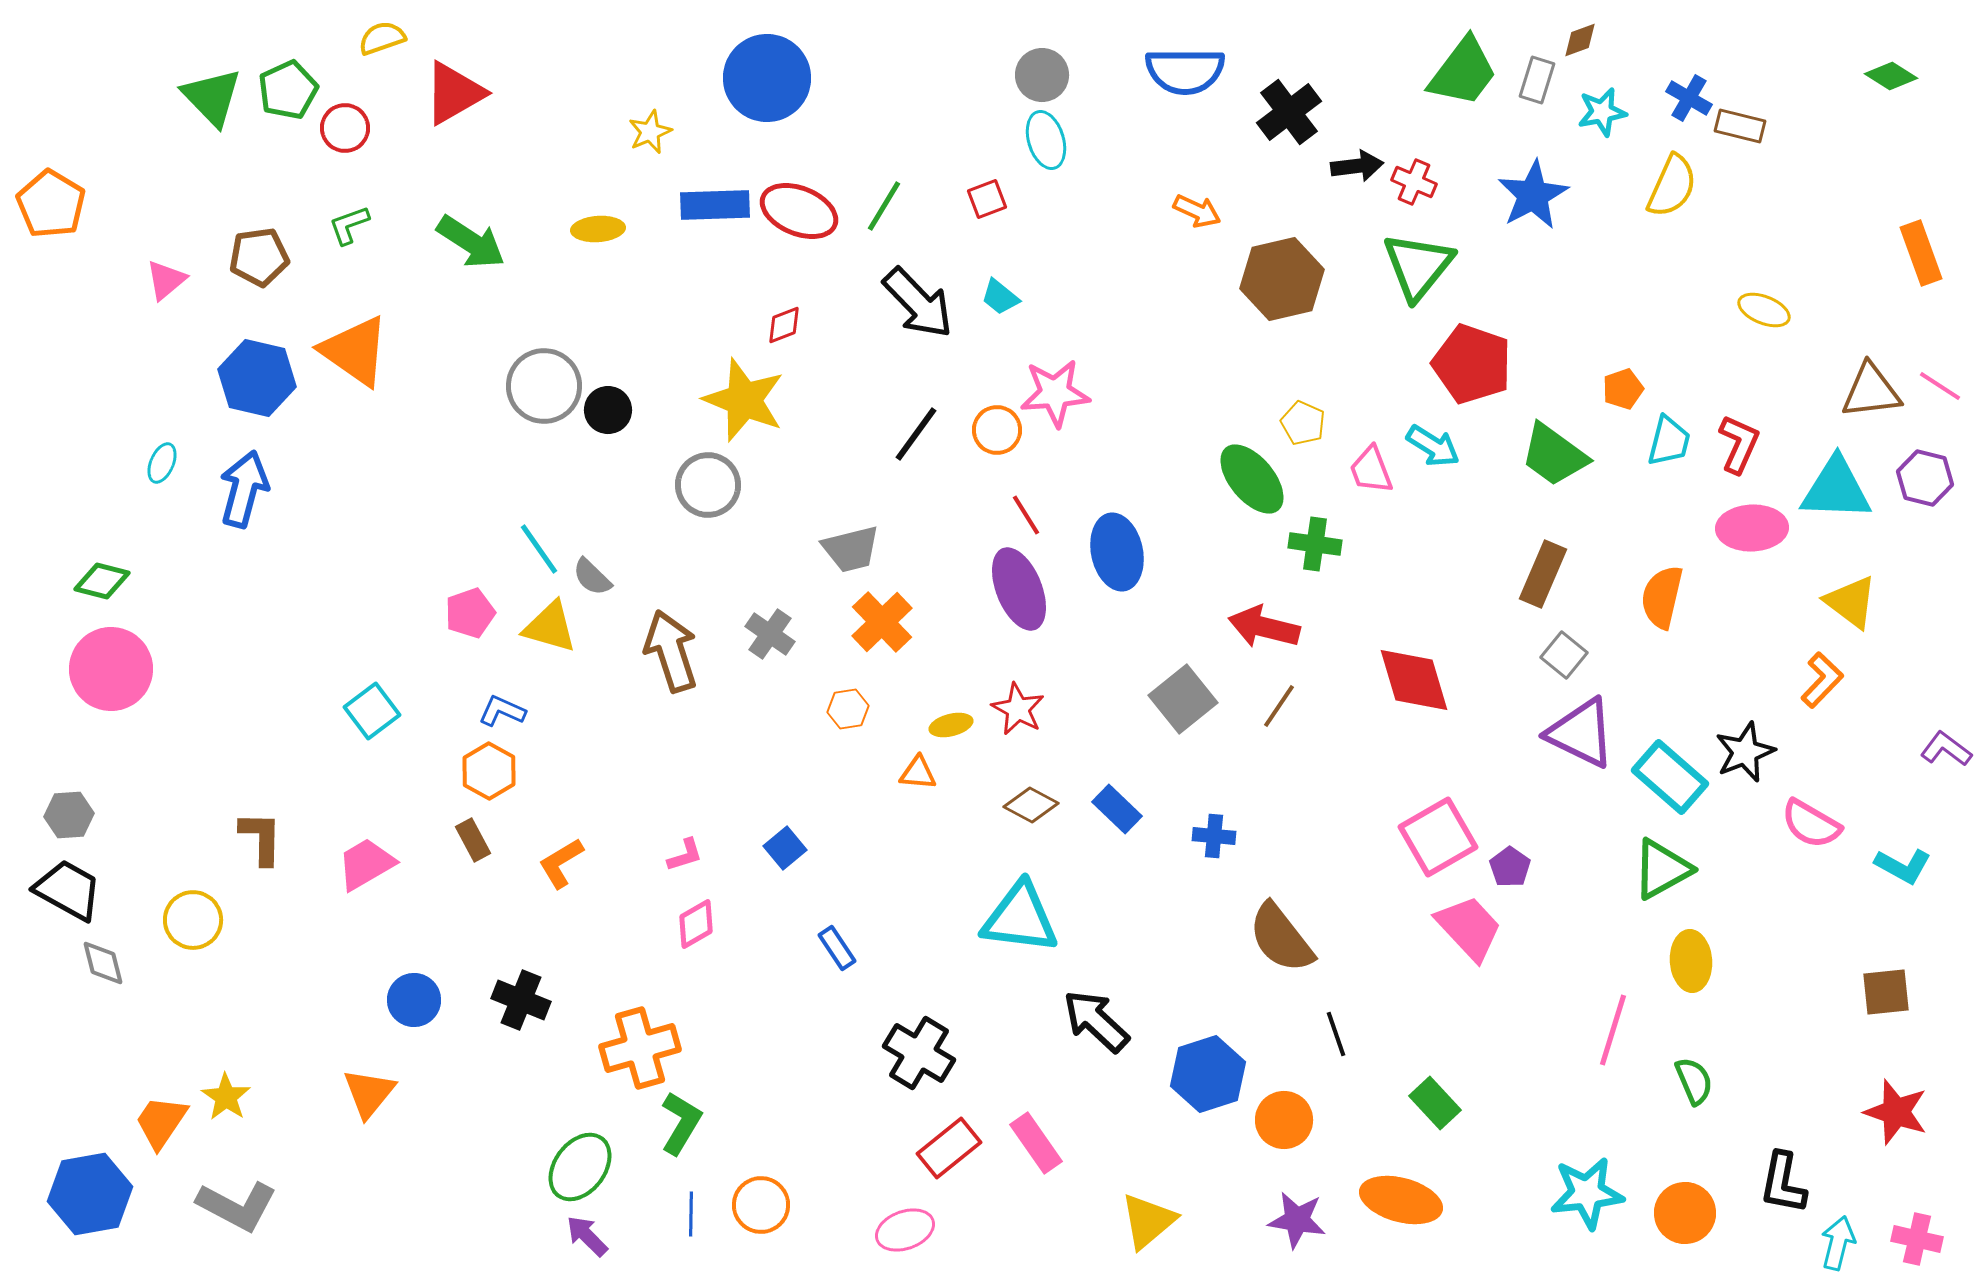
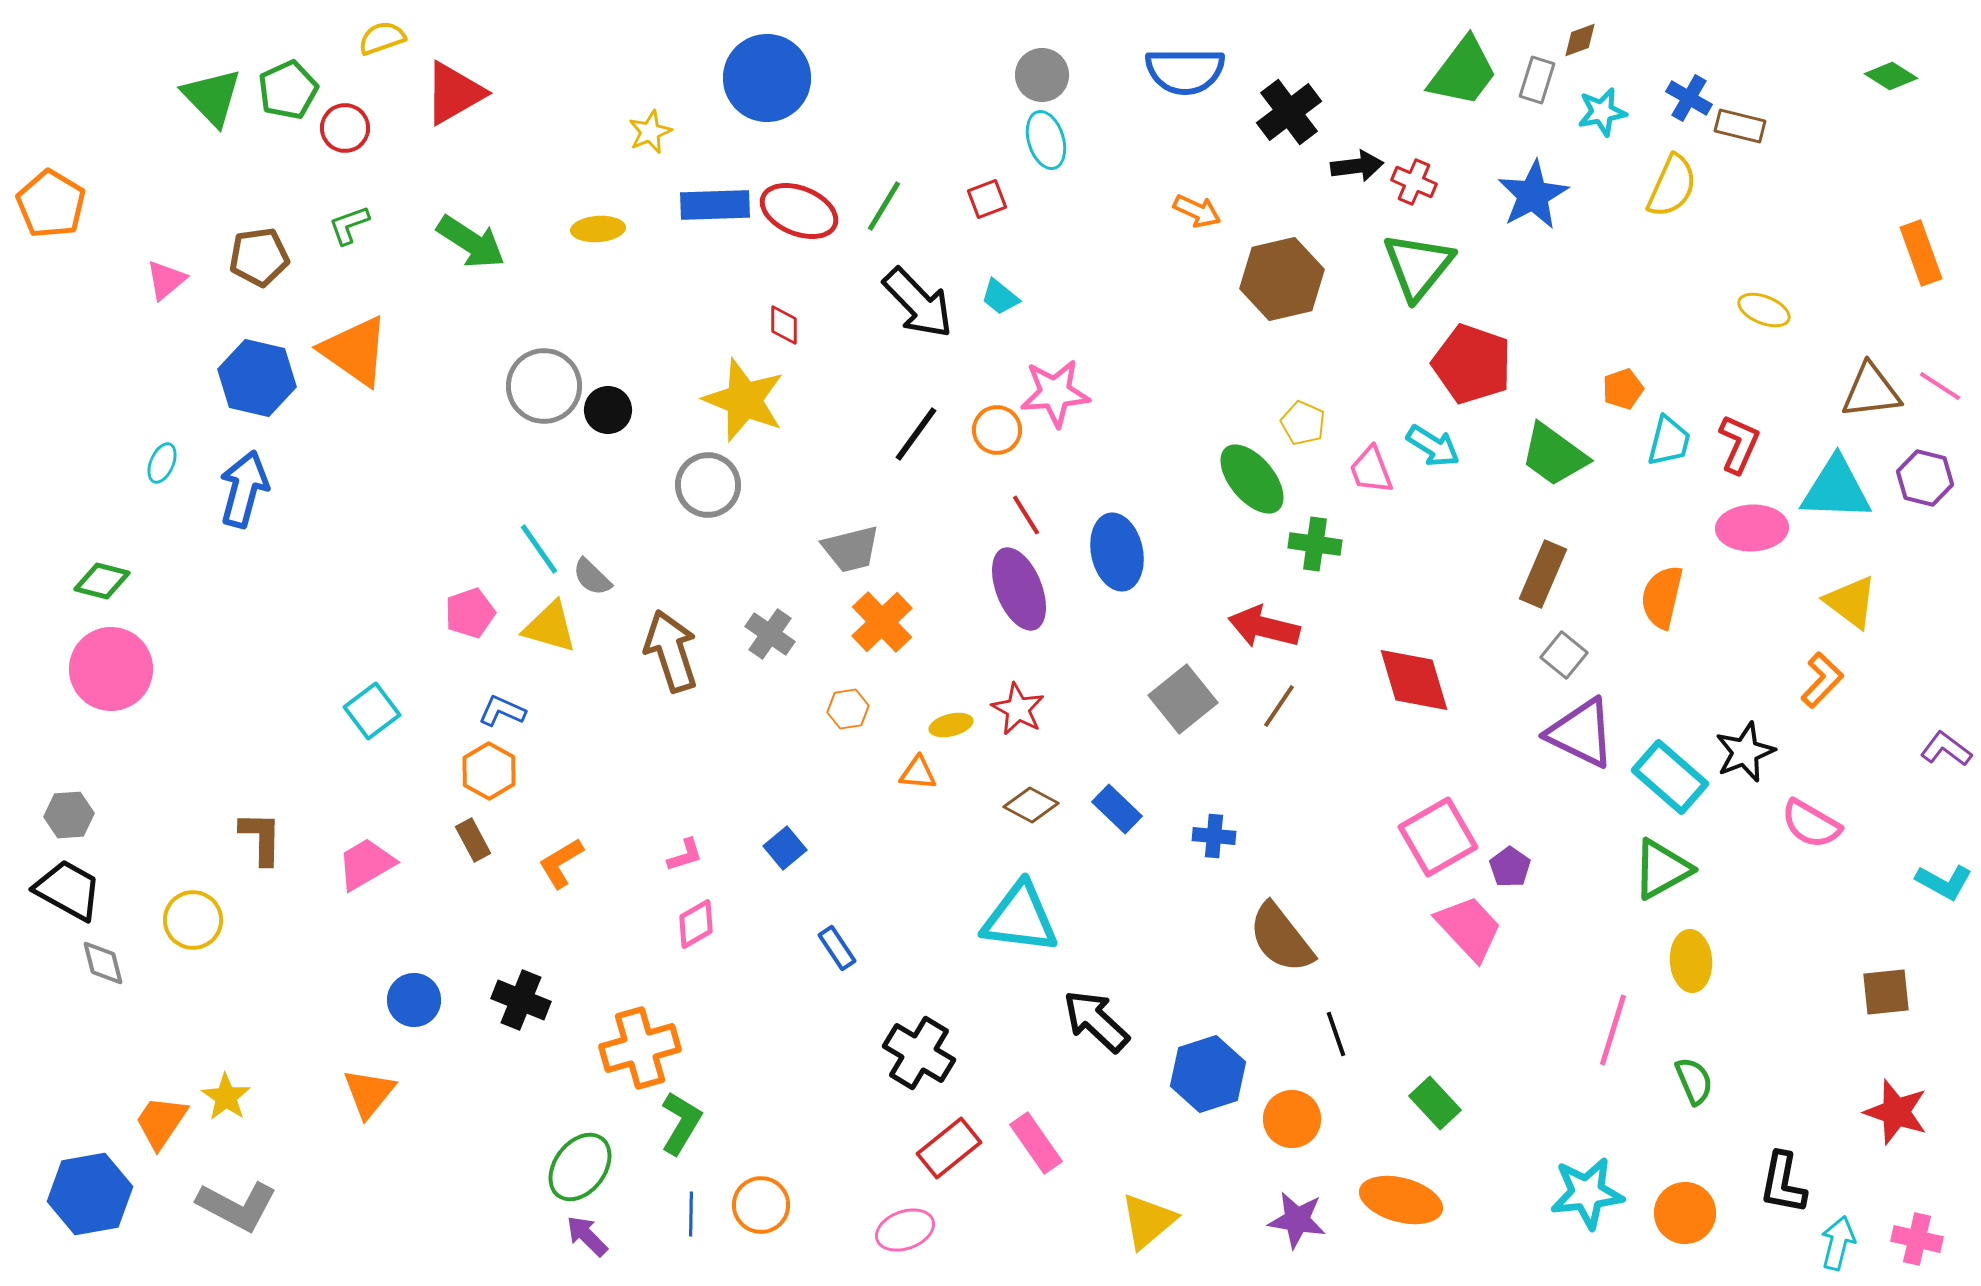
red diamond at (784, 325): rotated 69 degrees counterclockwise
cyan L-shape at (1903, 866): moved 41 px right, 16 px down
orange circle at (1284, 1120): moved 8 px right, 1 px up
